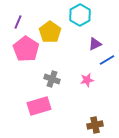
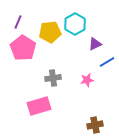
cyan hexagon: moved 5 px left, 9 px down
yellow pentagon: rotated 30 degrees clockwise
pink pentagon: moved 3 px left, 1 px up
blue line: moved 2 px down
gray cross: moved 1 px right, 1 px up; rotated 28 degrees counterclockwise
